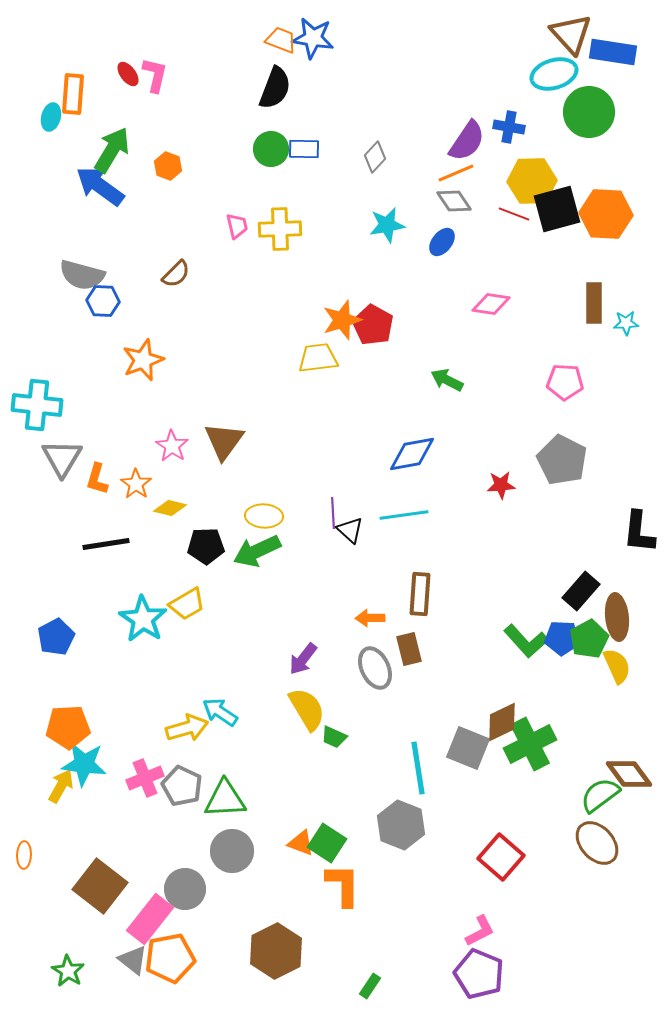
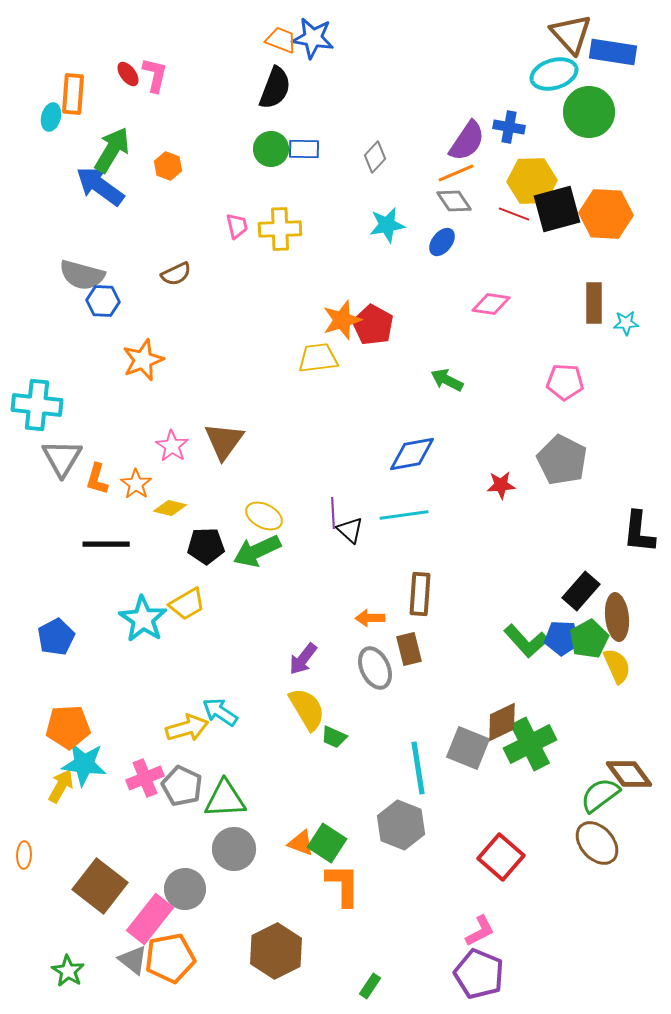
brown semicircle at (176, 274): rotated 20 degrees clockwise
yellow ellipse at (264, 516): rotated 24 degrees clockwise
black line at (106, 544): rotated 9 degrees clockwise
gray circle at (232, 851): moved 2 px right, 2 px up
